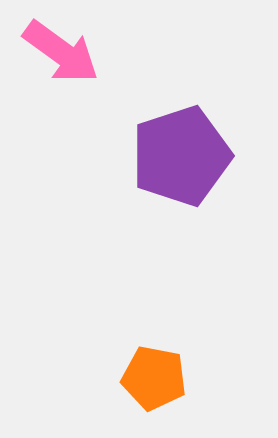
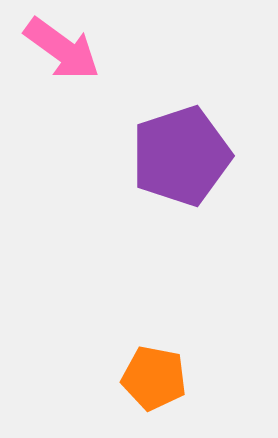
pink arrow: moved 1 px right, 3 px up
